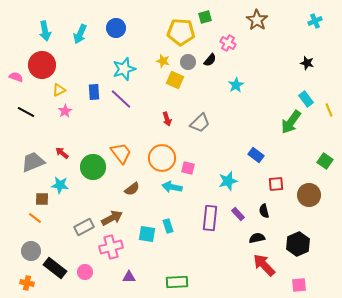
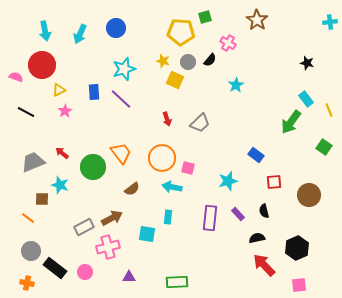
cyan cross at (315, 21): moved 15 px right, 1 px down; rotated 16 degrees clockwise
green square at (325, 161): moved 1 px left, 14 px up
red square at (276, 184): moved 2 px left, 2 px up
cyan star at (60, 185): rotated 12 degrees clockwise
orange line at (35, 218): moved 7 px left
cyan rectangle at (168, 226): moved 9 px up; rotated 24 degrees clockwise
black hexagon at (298, 244): moved 1 px left, 4 px down
pink cross at (111, 247): moved 3 px left
